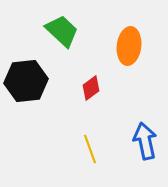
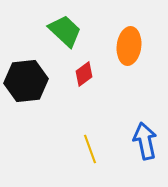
green trapezoid: moved 3 px right
red diamond: moved 7 px left, 14 px up
